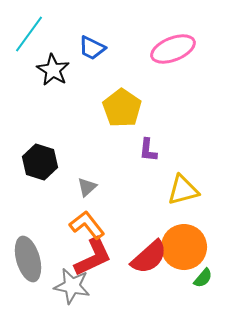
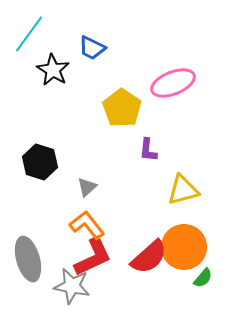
pink ellipse: moved 34 px down
